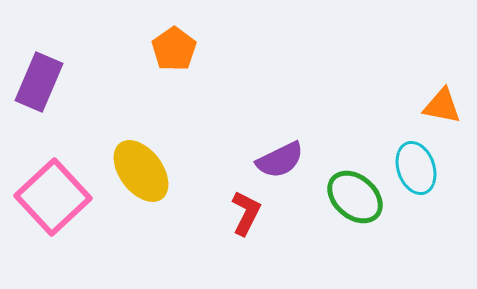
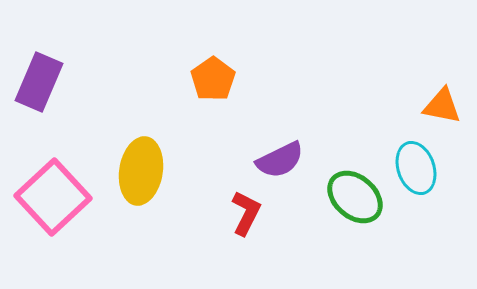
orange pentagon: moved 39 px right, 30 px down
yellow ellipse: rotated 46 degrees clockwise
